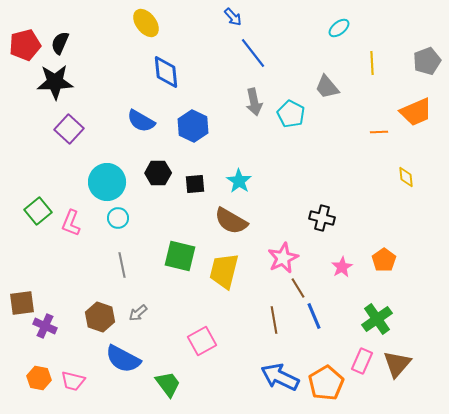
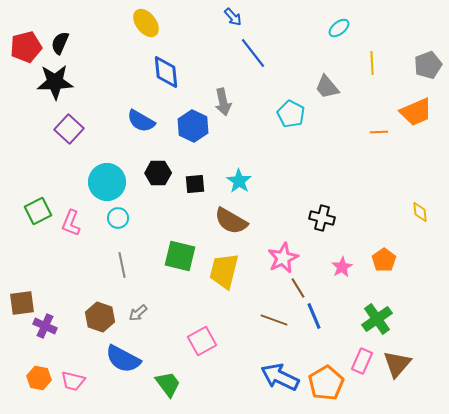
red pentagon at (25, 45): moved 1 px right, 2 px down
gray pentagon at (427, 61): moved 1 px right, 4 px down
gray arrow at (254, 102): moved 31 px left
yellow diamond at (406, 177): moved 14 px right, 35 px down
green square at (38, 211): rotated 12 degrees clockwise
brown line at (274, 320): rotated 60 degrees counterclockwise
